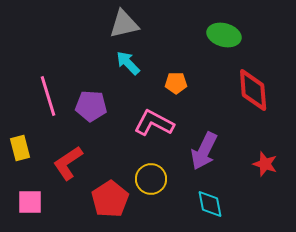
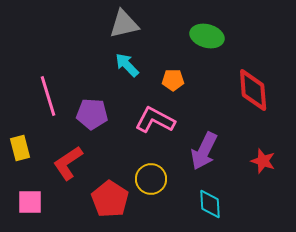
green ellipse: moved 17 px left, 1 px down
cyan arrow: moved 1 px left, 2 px down
orange pentagon: moved 3 px left, 3 px up
purple pentagon: moved 1 px right, 8 px down
pink L-shape: moved 1 px right, 3 px up
red star: moved 2 px left, 3 px up
red pentagon: rotated 6 degrees counterclockwise
cyan diamond: rotated 8 degrees clockwise
